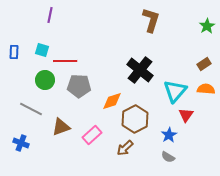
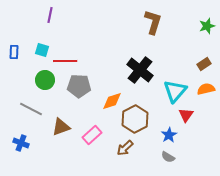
brown L-shape: moved 2 px right, 2 px down
green star: rotated 14 degrees clockwise
orange semicircle: rotated 18 degrees counterclockwise
